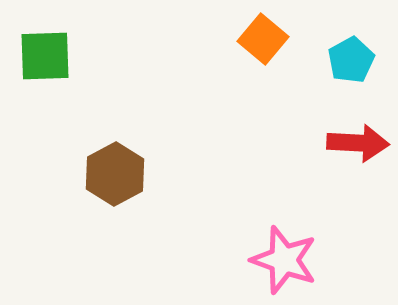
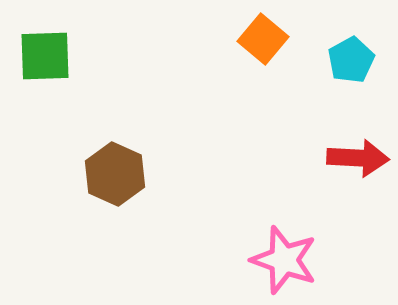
red arrow: moved 15 px down
brown hexagon: rotated 8 degrees counterclockwise
